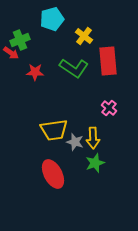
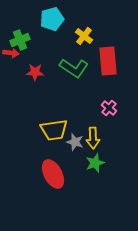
red arrow: rotated 28 degrees counterclockwise
